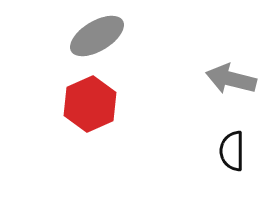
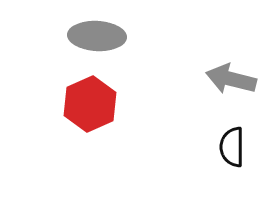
gray ellipse: rotated 34 degrees clockwise
black semicircle: moved 4 px up
